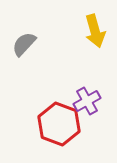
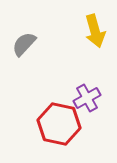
purple cross: moved 3 px up
red hexagon: rotated 9 degrees counterclockwise
